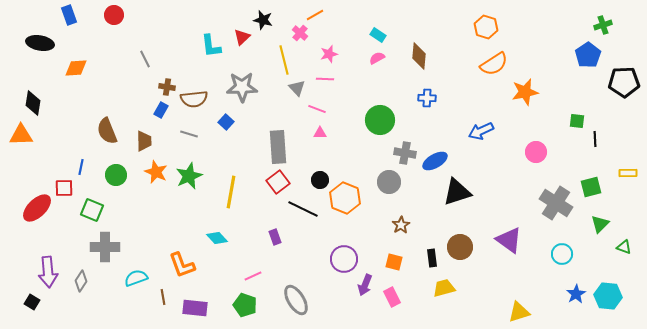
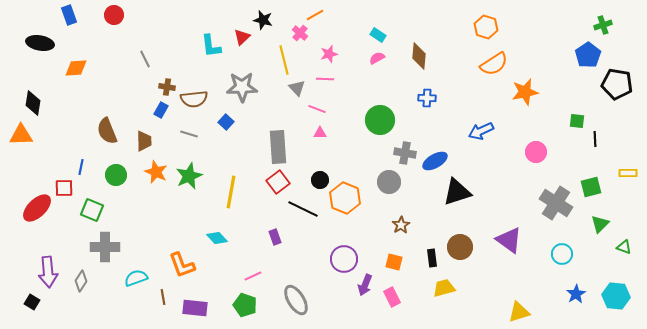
black pentagon at (624, 82): moved 7 px left, 2 px down; rotated 12 degrees clockwise
cyan hexagon at (608, 296): moved 8 px right
